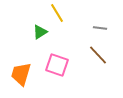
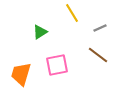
yellow line: moved 15 px right
gray line: rotated 32 degrees counterclockwise
brown line: rotated 10 degrees counterclockwise
pink square: rotated 30 degrees counterclockwise
